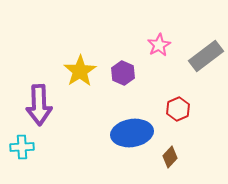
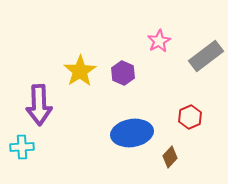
pink star: moved 4 px up
red hexagon: moved 12 px right, 8 px down
